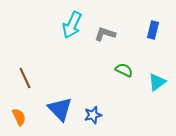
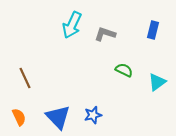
blue triangle: moved 2 px left, 8 px down
